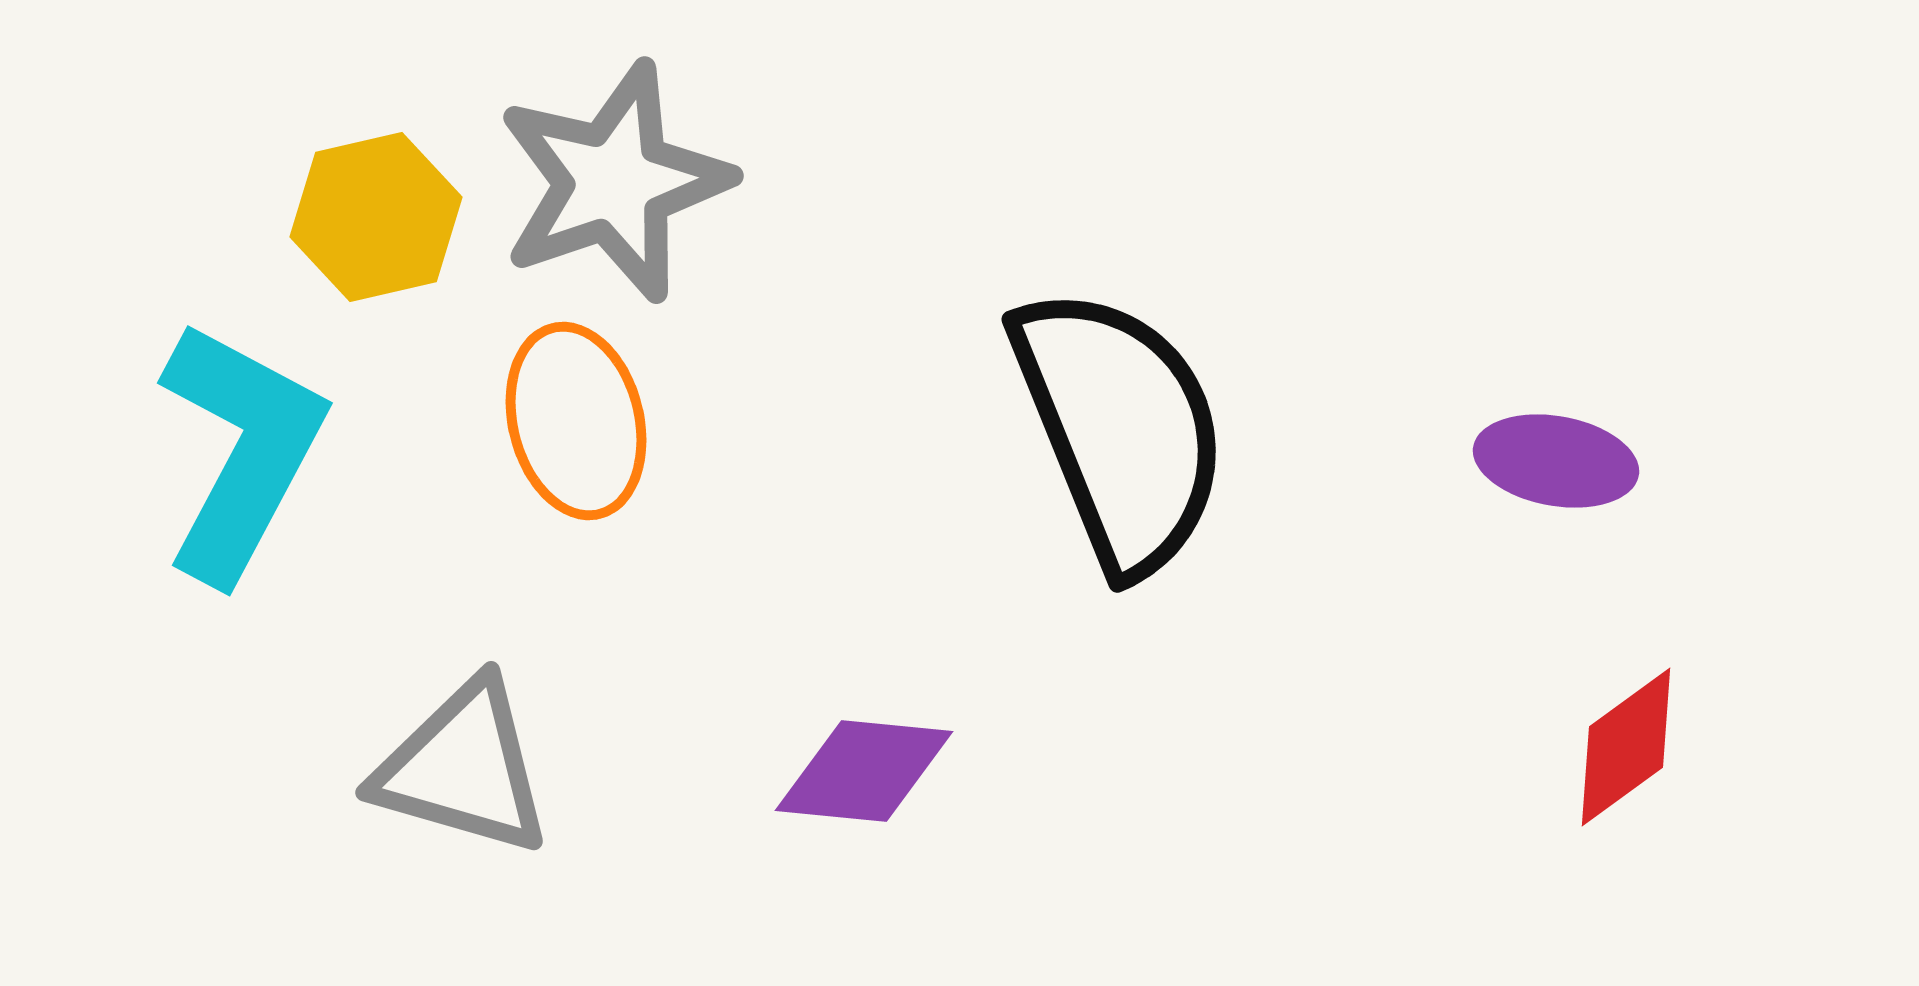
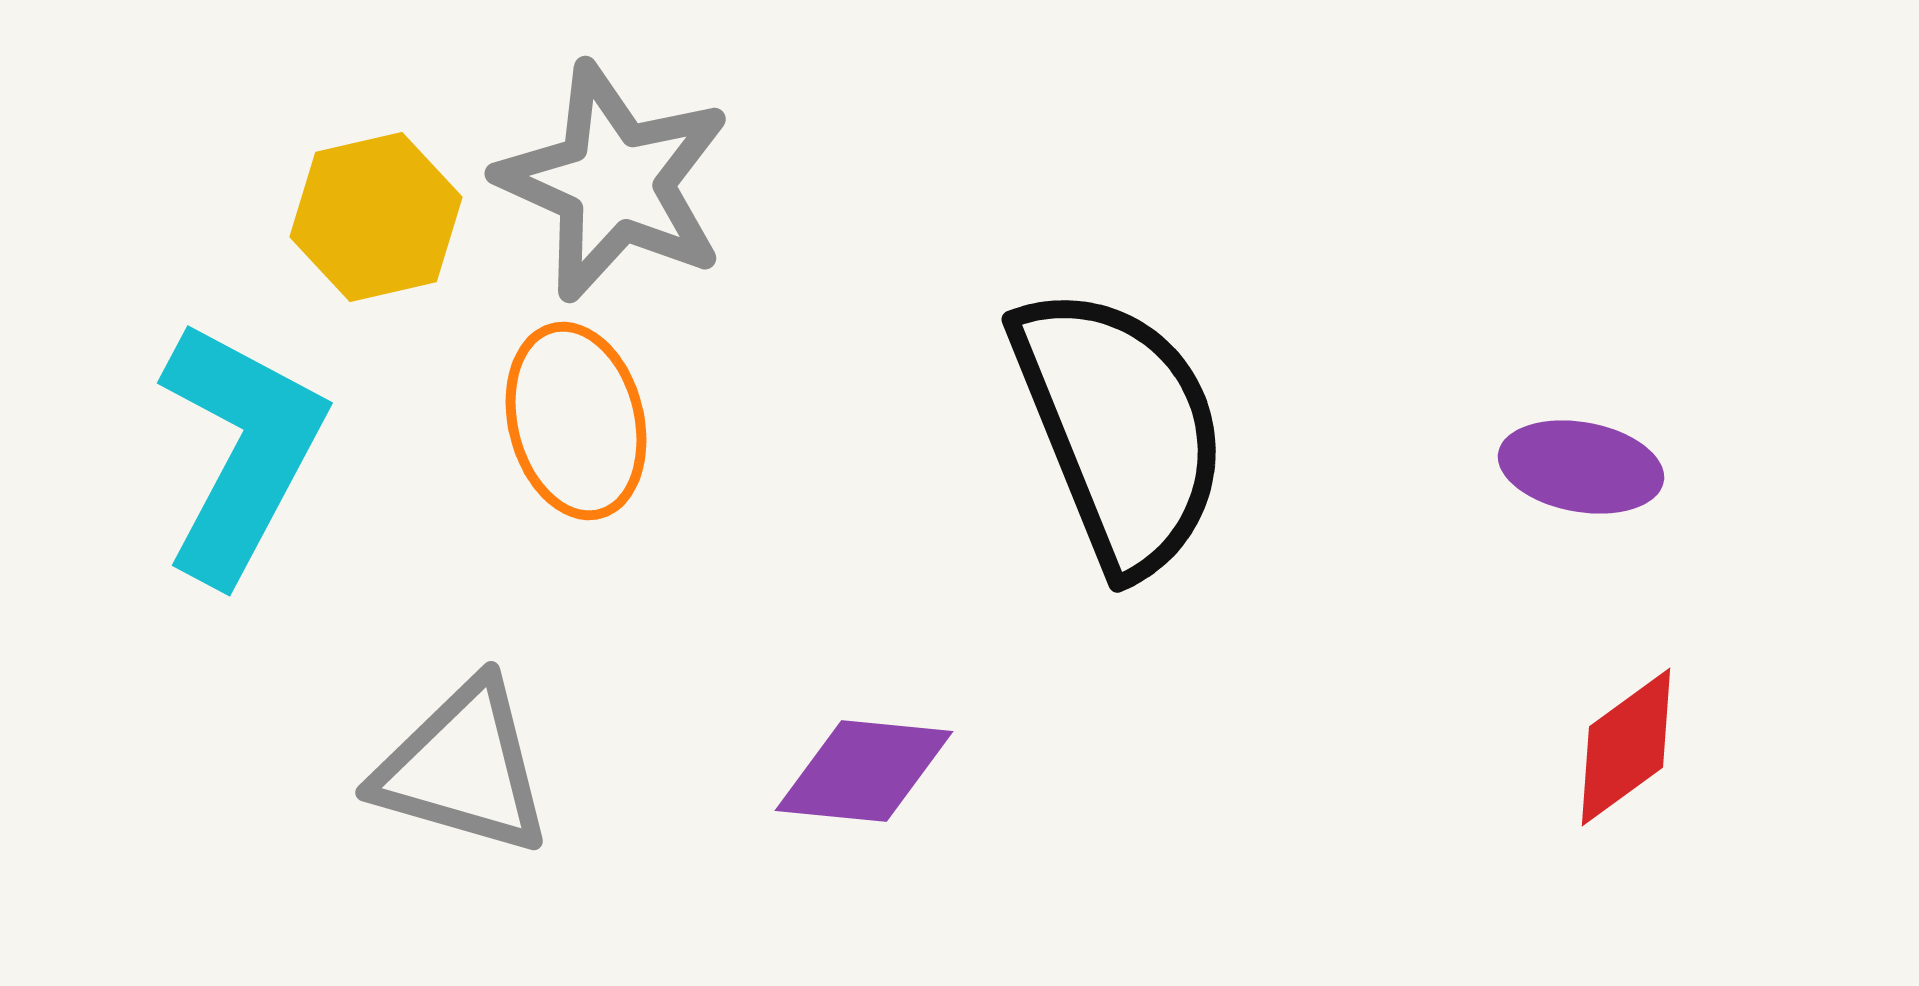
gray star: rotated 29 degrees counterclockwise
purple ellipse: moved 25 px right, 6 px down
